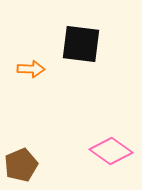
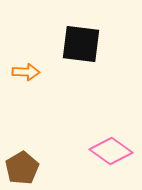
orange arrow: moved 5 px left, 3 px down
brown pentagon: moved 1 px right, 3 px down; rotated 8 degrees counterclockwise
